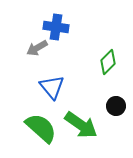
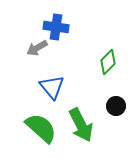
green arrow: rotated 28 degrees clockwise
